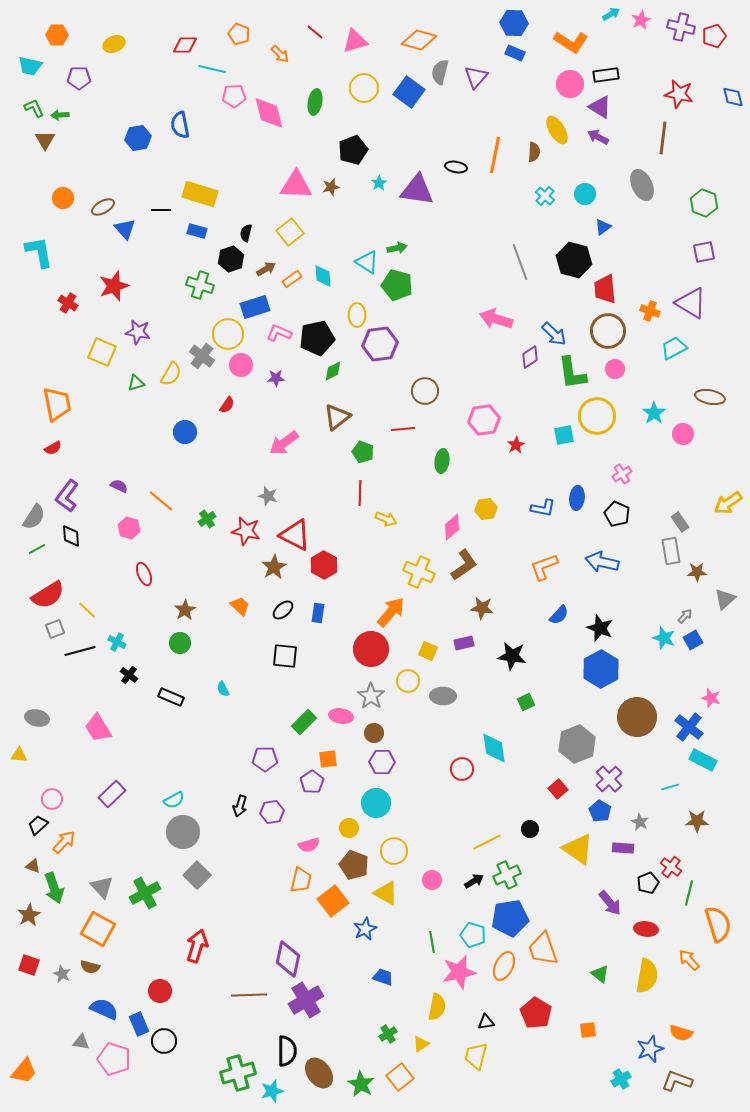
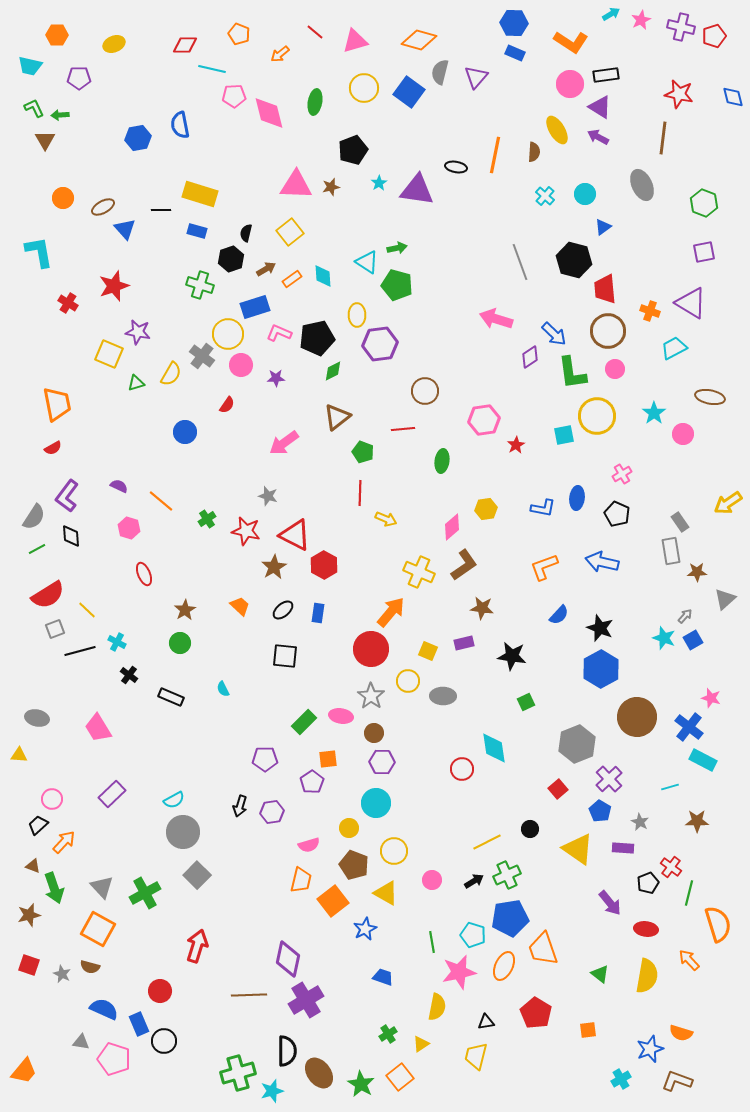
orange arrow at (280, 54): rotated 96 degrees clockwise
yellow square at (102, 352): moved 7 px right, 2 px down
brown star at (29, 915): rotated 15 degrees clockwise
